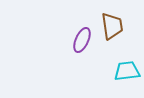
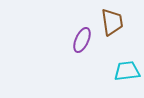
brown trapezoid: moved 4 px up
